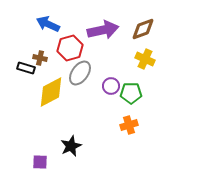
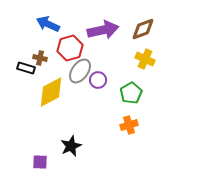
gray ellipse: moved 2 px up
purple circle: moved 13 px left, 6 px up
green pentagon: rotated 30 degrees counterclockwise
